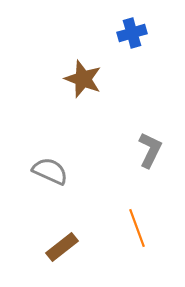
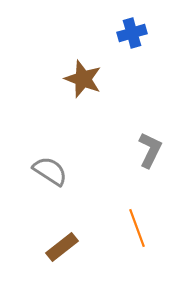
gray semicircle: rotated 9 degrees clockwise
